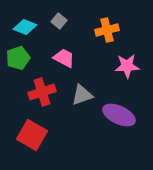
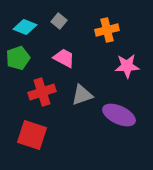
red square: rotated 12 degrees counterclockwise
